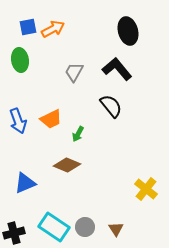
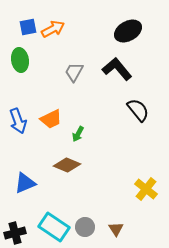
black ellipse: rotated 76 degrees clockwise
black semicircle: moved 27 px right, 4 px down
black cross: moved 1 px right
